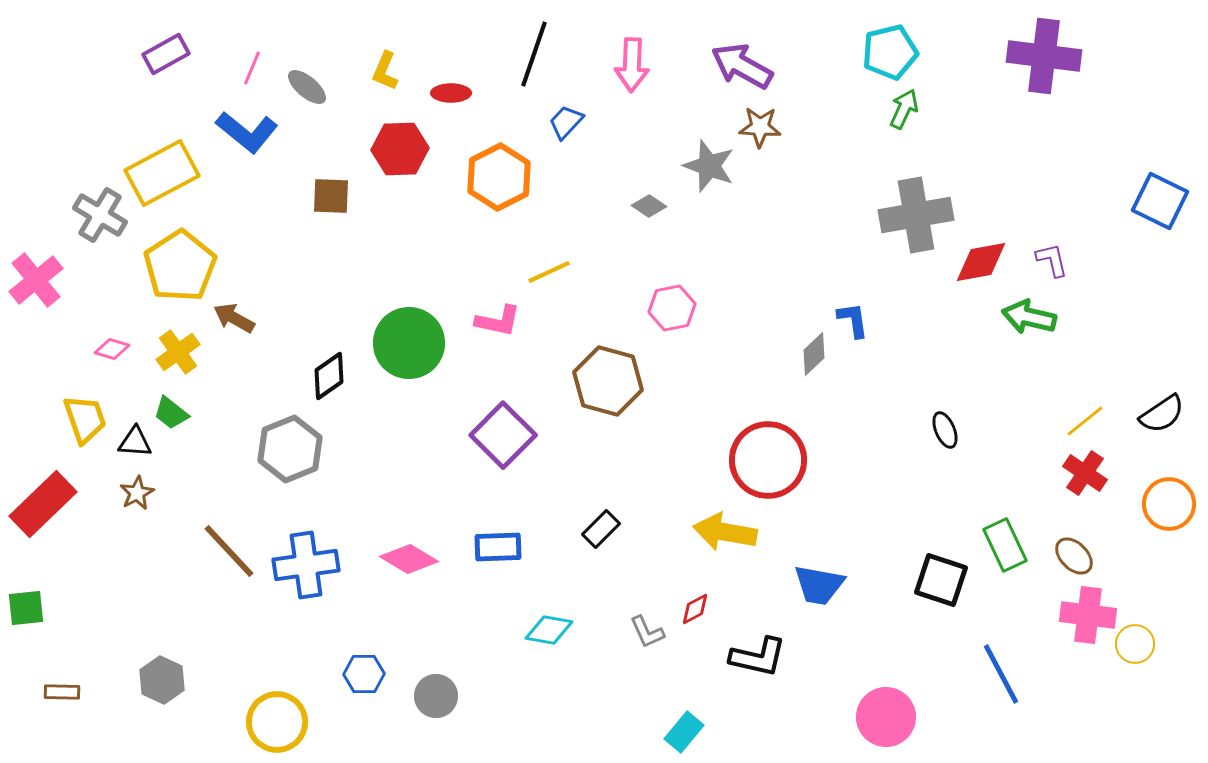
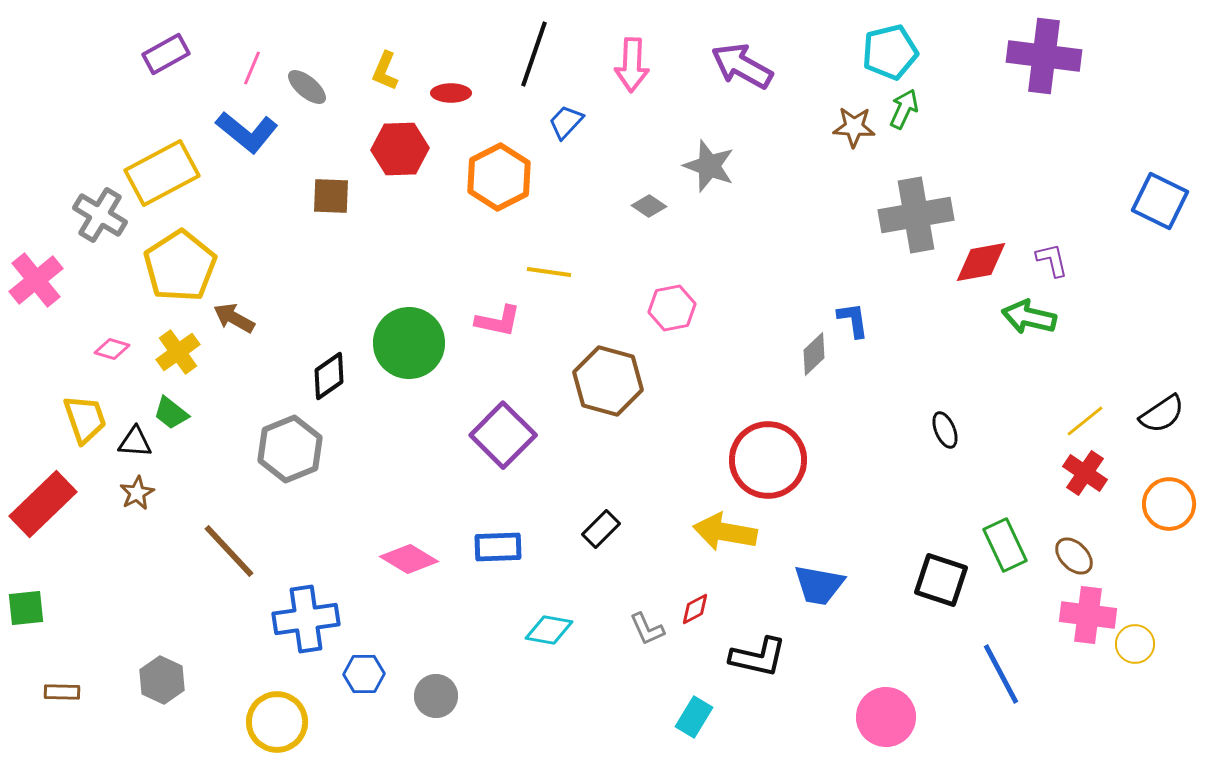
brown star at (760, 127): moved 94 px right
yellow line at (549, 272): rotated 33 degrees clockwise
blue cross at (306, 565): moved 54 px down
gray L-shape at (647, 632): moved 3 px up
cyan rectangle at (684, 732): moved 10 px right, 15 px up; rotated 9 degrees counterclockwise
